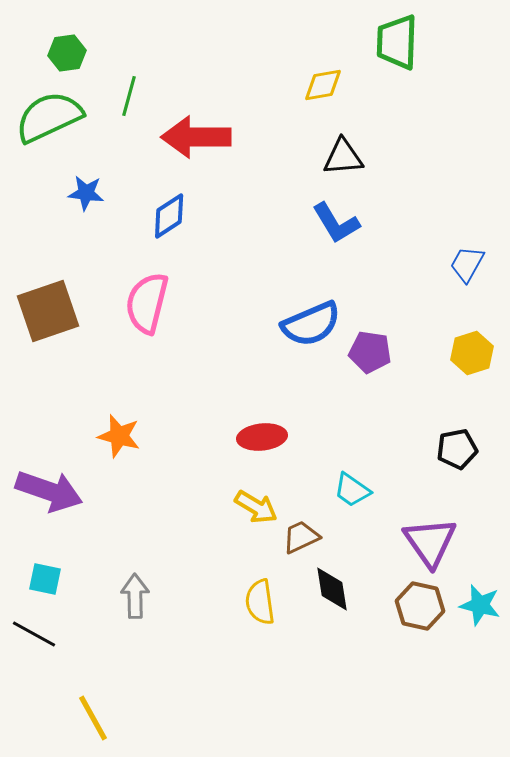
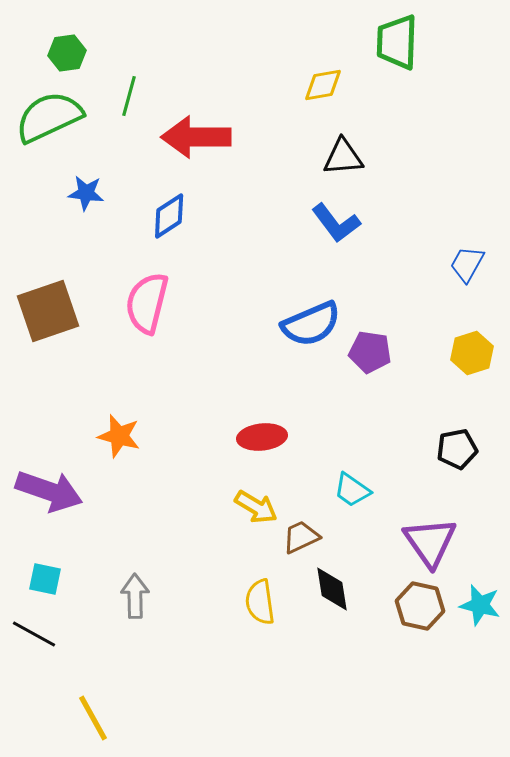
blue L-shape: rotated 6 degrees counterclockwise
